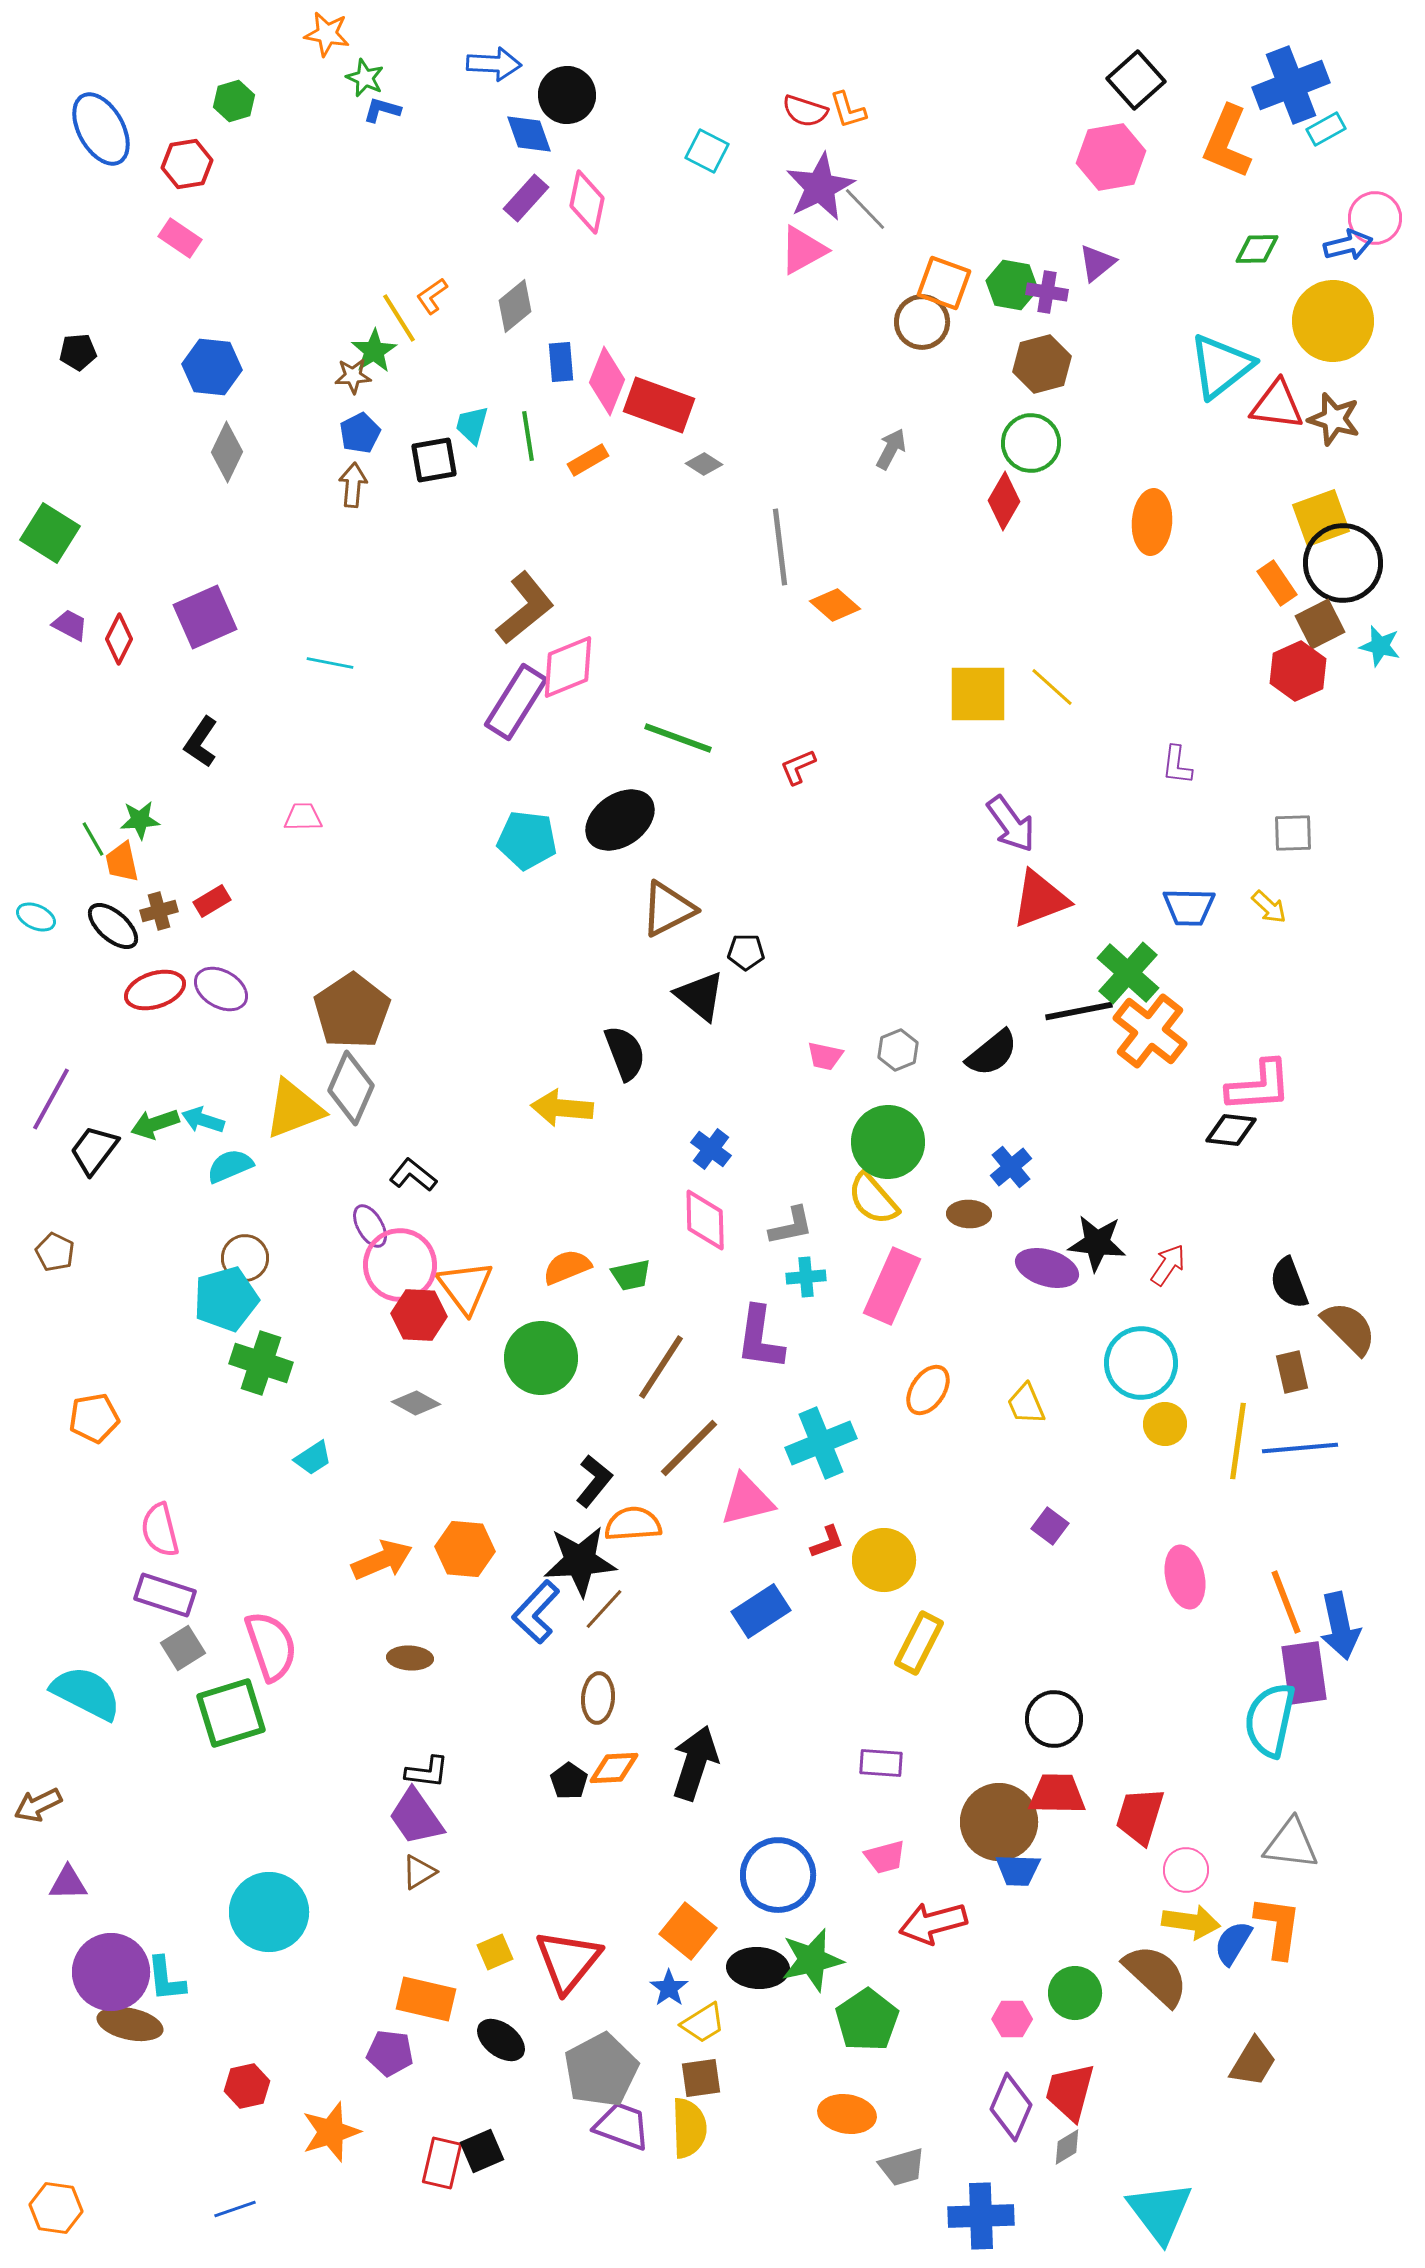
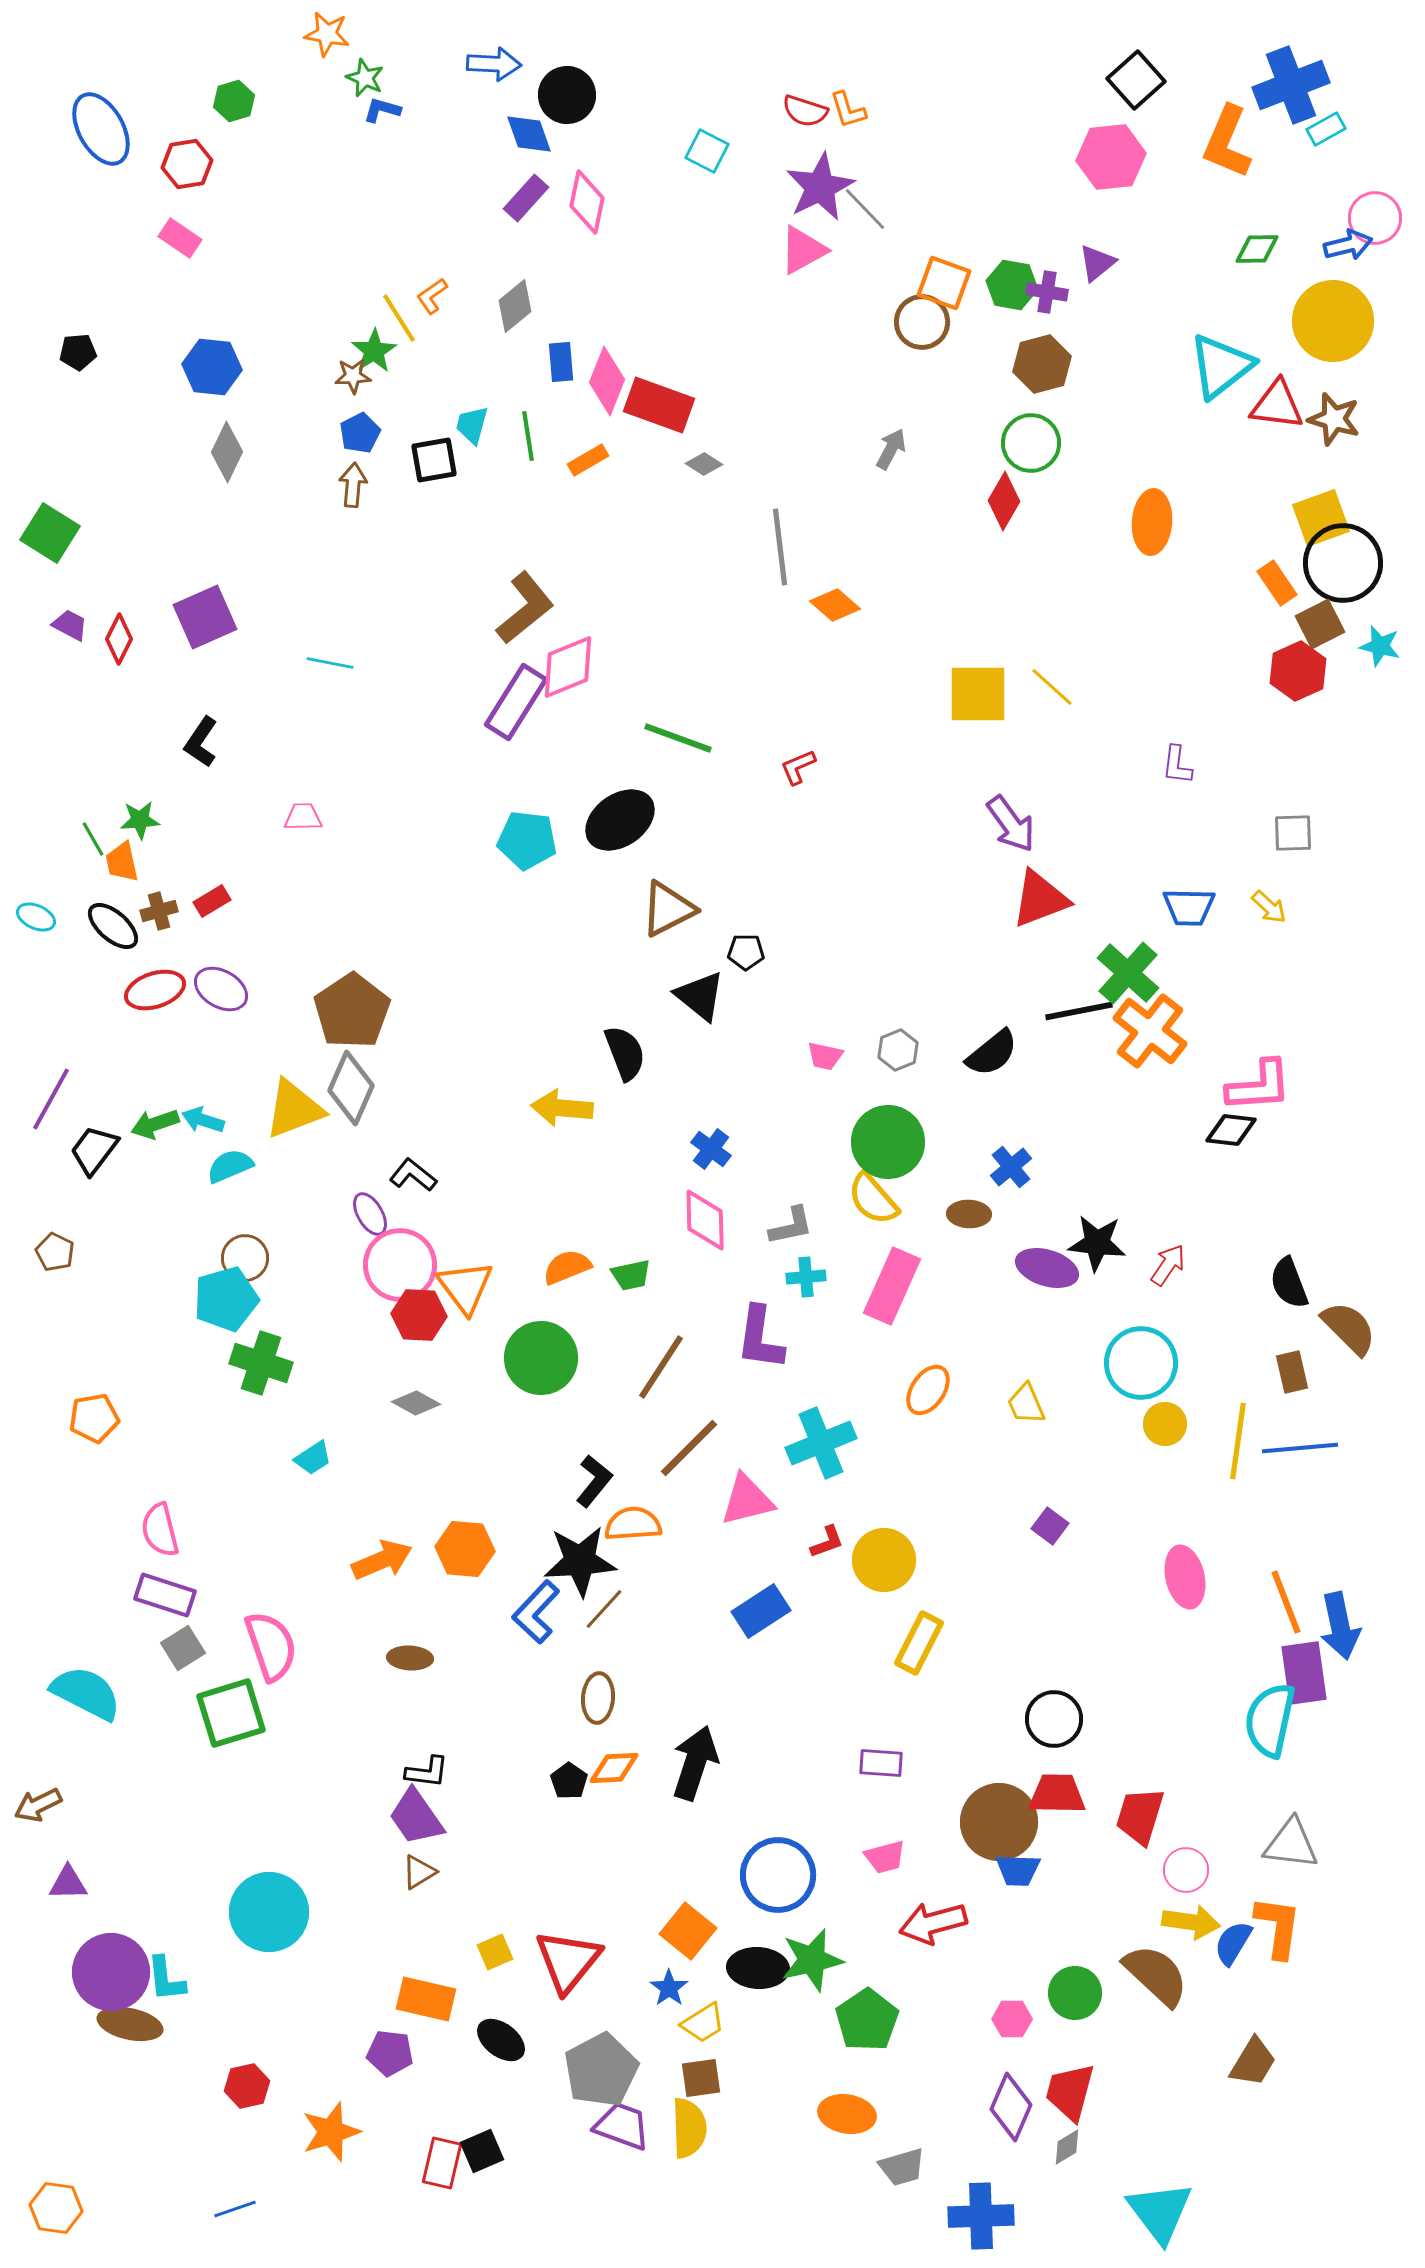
pink hexagon at (1111, 157): rotated 4 degrees clockwise
purple ellipse at (370, 1226): moved 12 px up
